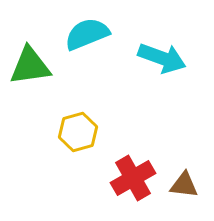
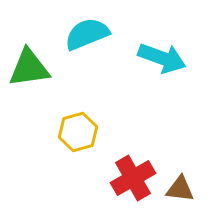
green triangle: moved 1 px left, 2 px down
brown triangle: moved 4 px left, 4 px down
